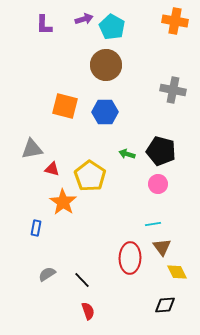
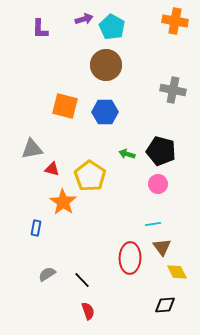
purple L-shape: moved 4 px left, 4 px down
